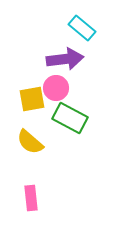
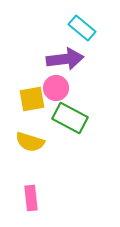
yellow semicircle: rotated 24 degrees counterclockwise
